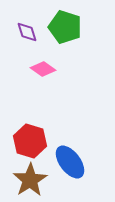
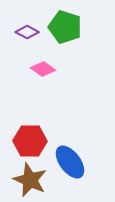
purple diamond: rotated 45 degrees counterclockwise
red hexagon: rotated 16 degrees counterclockwise
brown star: rotated 16 degrees counterclockwise
